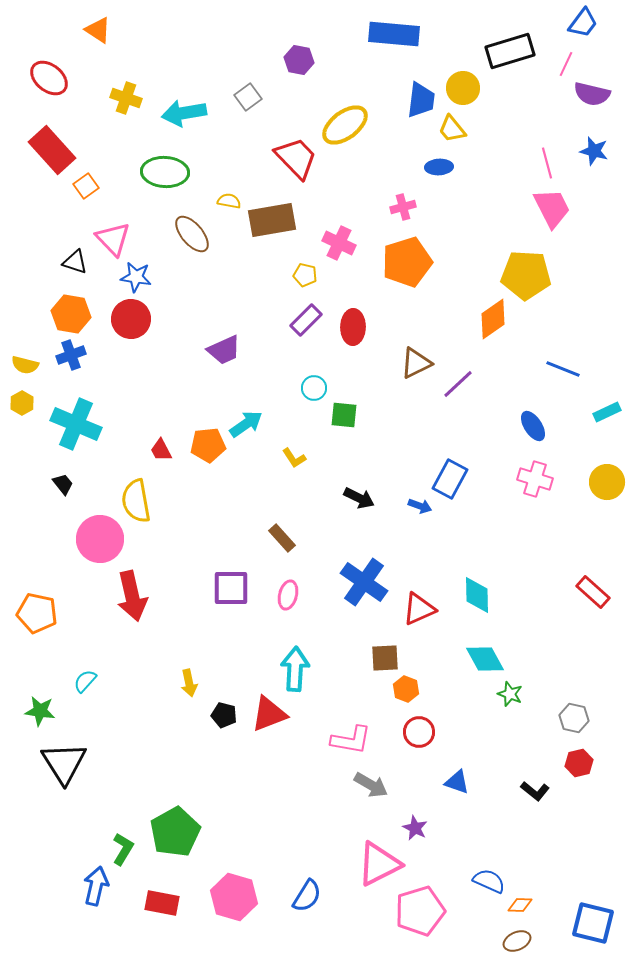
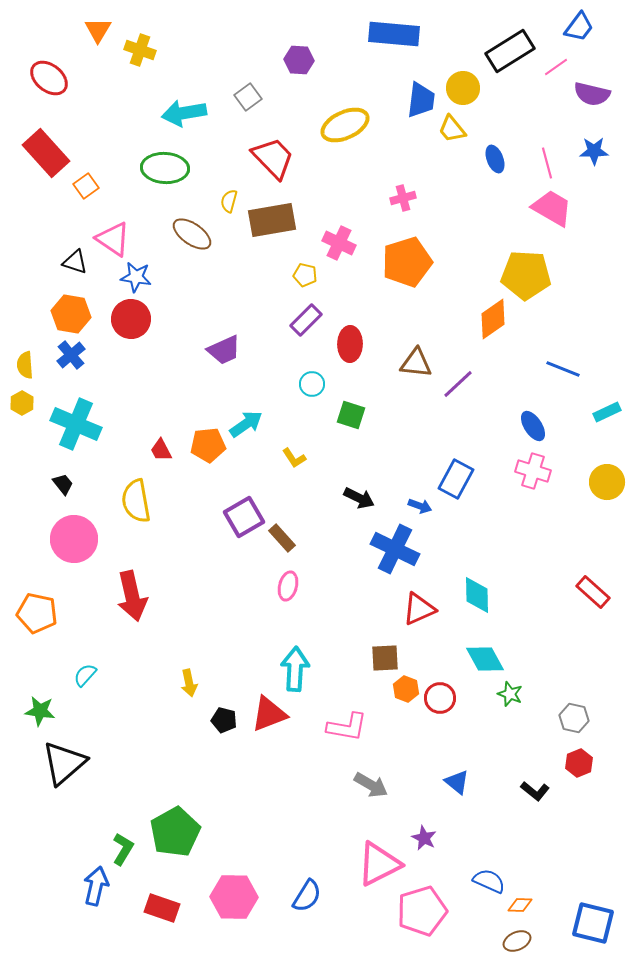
blue trapezoid at (583, 23): moved 4 px left, 4 px down
orange triangle at (98, 30): rotated 28 degrees clockwise
black rectangle at (510, 51): rotated 15 degrees counterclockwise
purple hexagon at (299, 60): rotated 8 degrees counterclockwise
pink line at (566, 64): moved 10 px left, 3 px down; rotated 30 degrees clockwise
yellow cross at (126, 98): moved 14 px right, 48 px up
yellow ellipse at (345, 125): rotated 12 degrees clockwise
red rectangle at (52, 150): moved 6 px left, 3 px down
blue star at (594, 151): rotated 16 degrees counterclockwise
red trapezoid at (296, 158): moved 23 px left
blue ellipse at (439, 167): moved 56 px right, 8 px up; rotated 72 degrees clockwise
green ellipse at (165, 172): moved 4 px up
yellow semicircle at (229, 201): rotated 85 degrees counterclockwise
pink cross at (403, 207): moved 9 px up
pink trapezoid at (552, 208): rotated 33 degrees counterclockwise
brown ellipse at (192, 234): rotated 15 degrees counterclockwise
pink triangle at (113, 239): rotated 12 degrees counterclockwise
red ellipse at (353, 327): moved 3 px left, 17 px down
blue cross at (71, 355): rotated 20 degrees counterclockwise
brown triangle at (416, 363): rotated 32 degrees clockwise
yellow semicircle at (25, 365): rotated 72 degrees clockwise
cyan circle at (314, 388): moved 2 px left, 4 px up
green square at (344, 415): moved 7 px right; rotated 12 degrees clockwise
blue rectangle at (450, 479): moved 6 px right
pink cross at (535, 479): moved 2 px left, 8 px up
pink circle at (100, 539): moved 26 px left
blue cross at (364, 582): moved 31 px right, 33 px up; rotated 9 degrees counterclockwise
purple square at (231, 588): moved 13 px right, 71 px up; rotated 30 degrees counterclockwise
pink ellipse at (288, 595): moved 9 px up
cyan semicircle at (85, 681): moved 6 px up
black pentagon at (224, 715): moved 5 px down
red circle at (419, 732): moved 21 px right, 34 px up
pink L-shape at (351, 740): moved 4 px left, 13 px up
black triangle at (64, 763): rotated 21 degrees clockwise
red hexagon at (579, 763): rotated 8 degrees counterclockwise
blue triangle at (457, 782): rotated 20 degrees clockwise
purple star at (415, 828): moved 9 px right, 10 px down
pink hexagon at (234, 897): rotated 15 degrees counterclockwise
red rectangle at (162, 903): moved 5 px down; rotated 8 degrees clockwise
pink pentagon at (420, 911): moved 2 px right
